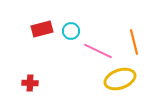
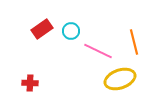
red rectangle: rotated 20 degrees counterclockwise
